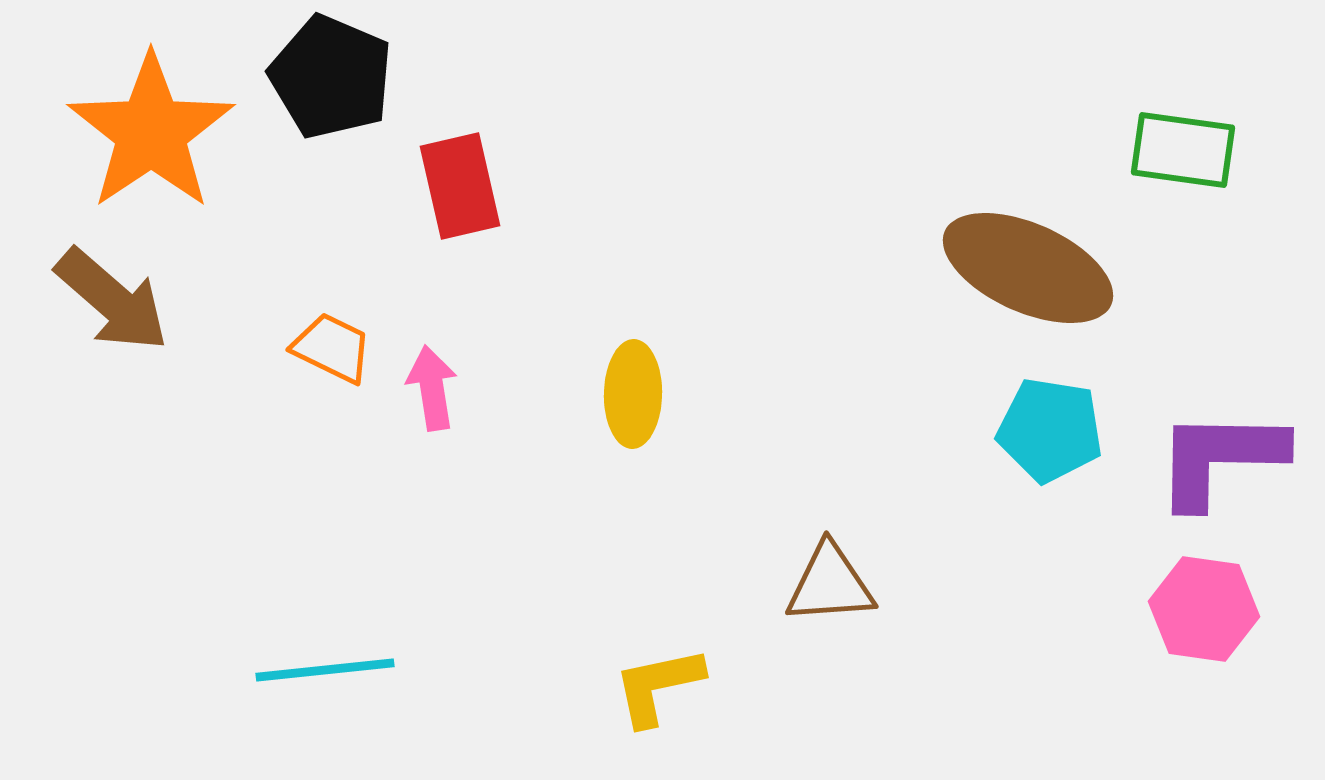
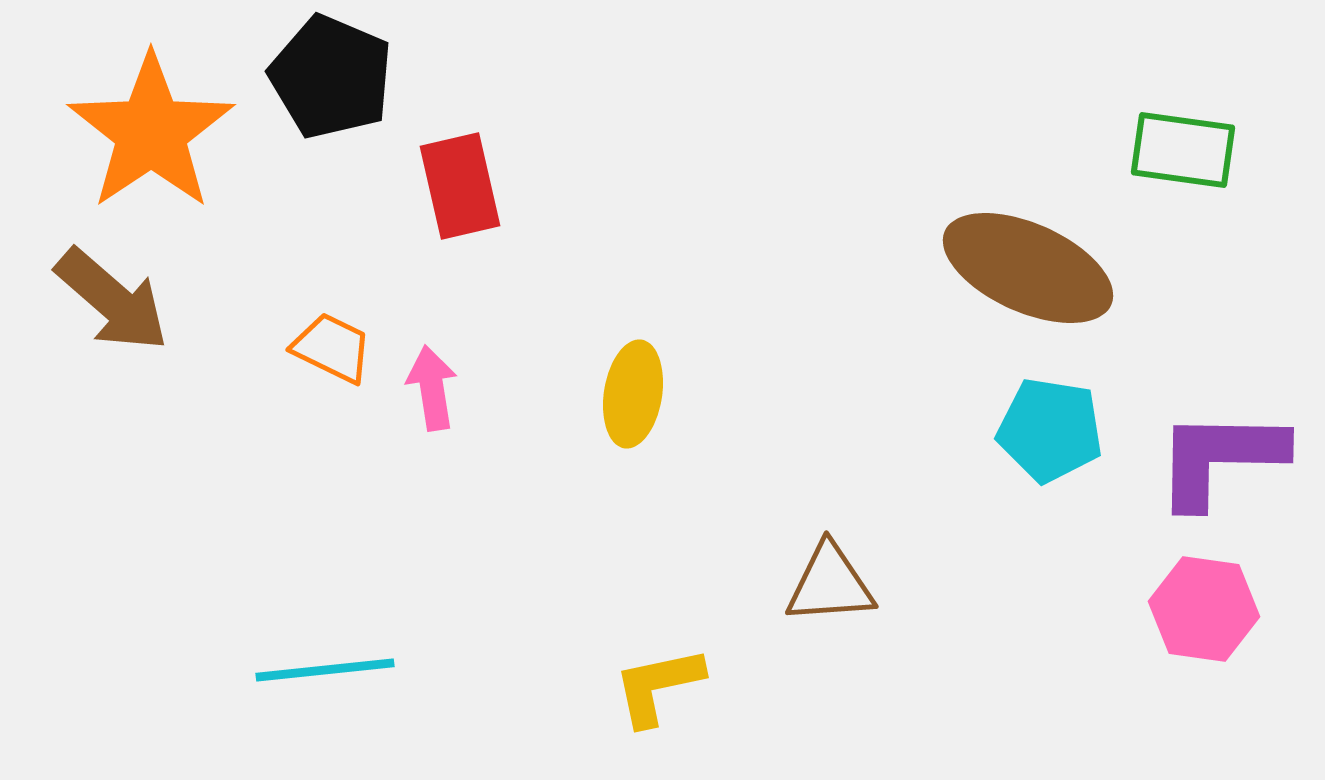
yellow ellipse: rotated 8 degrees clockwise
